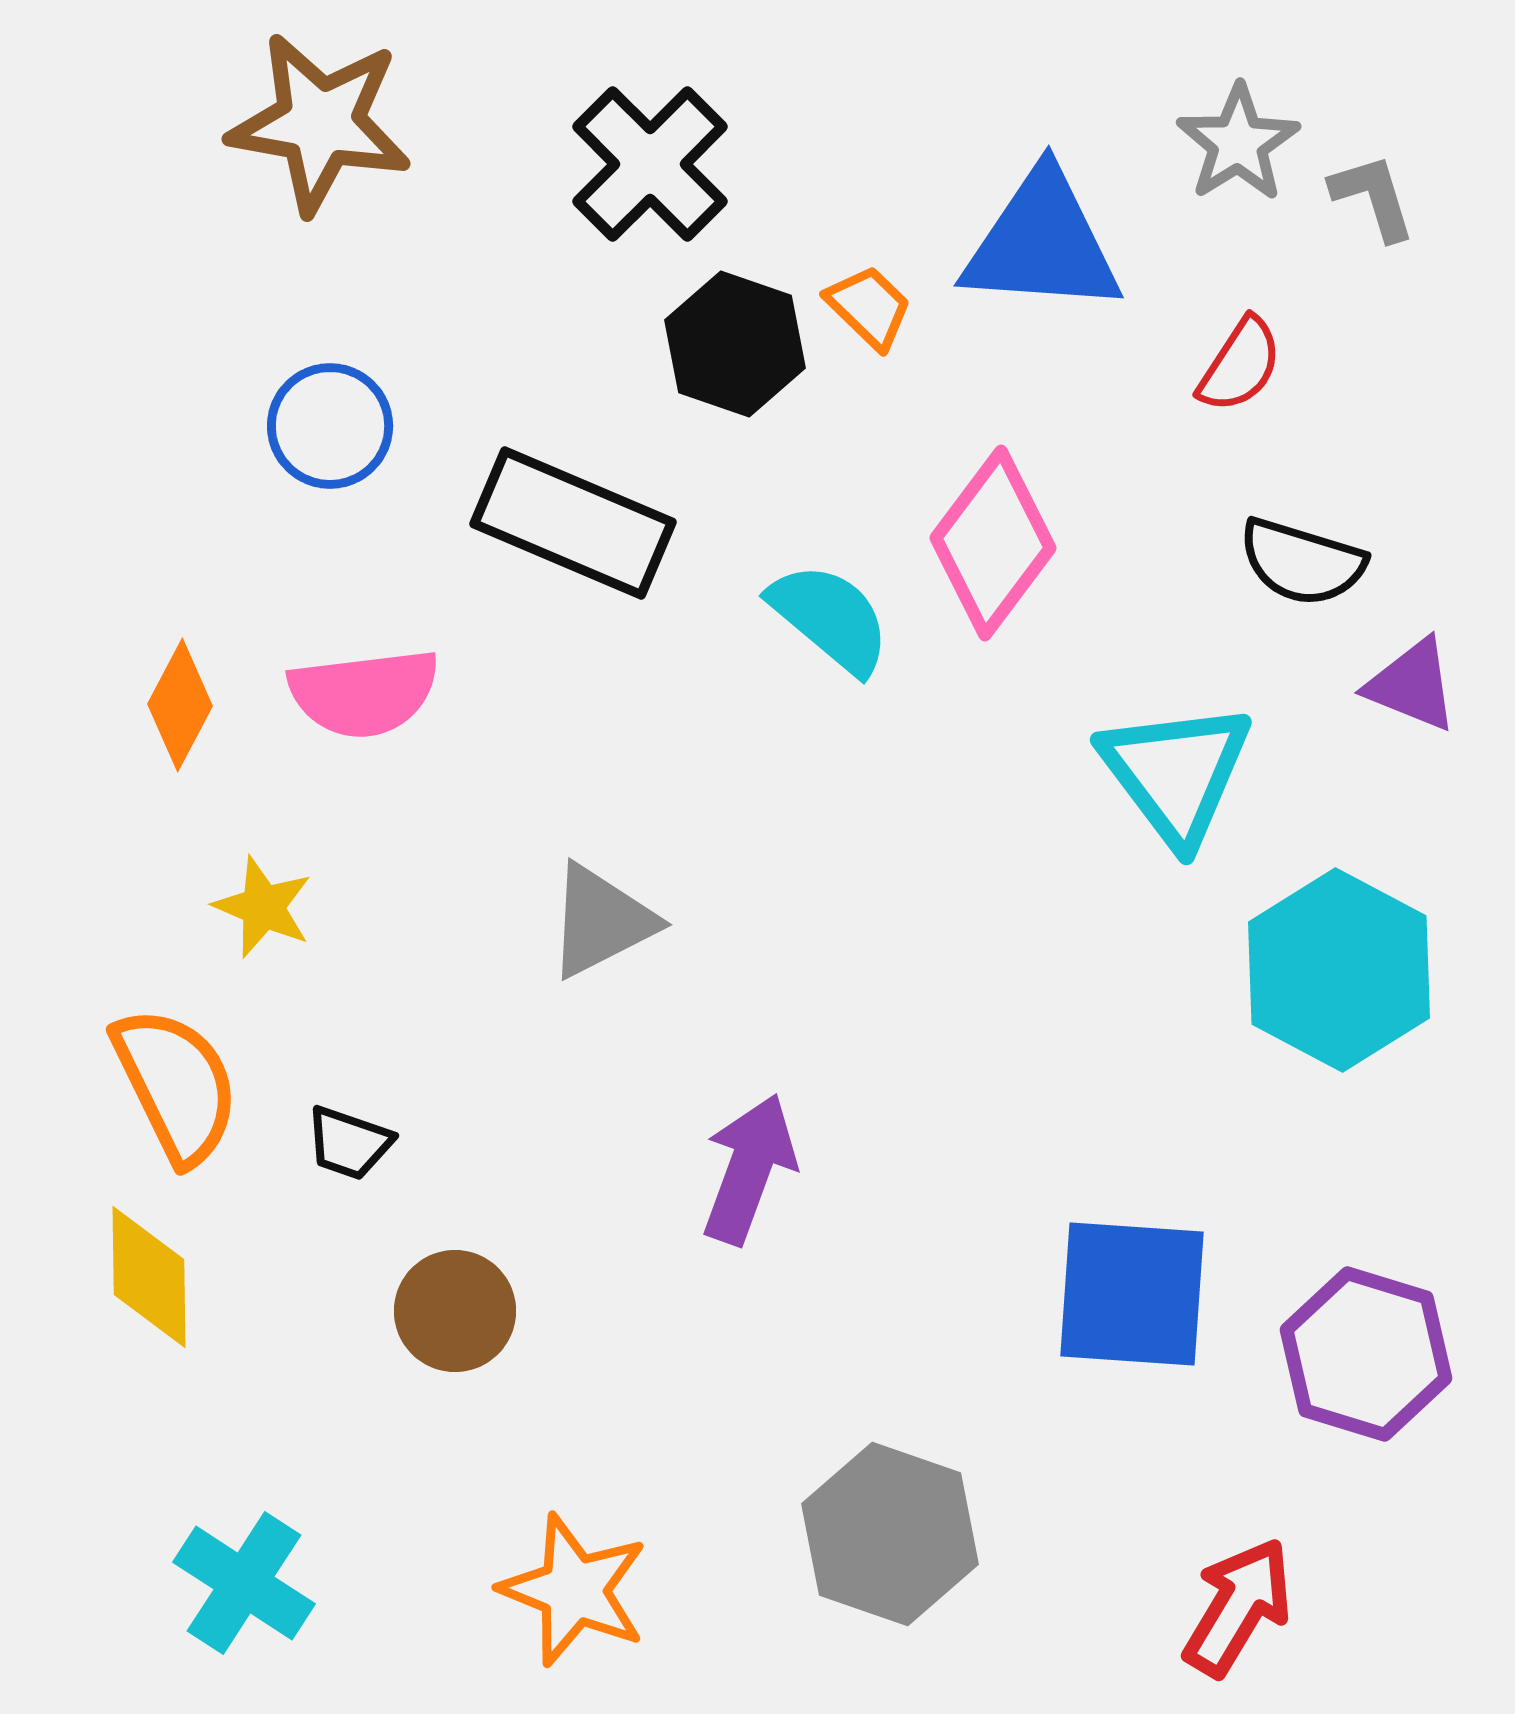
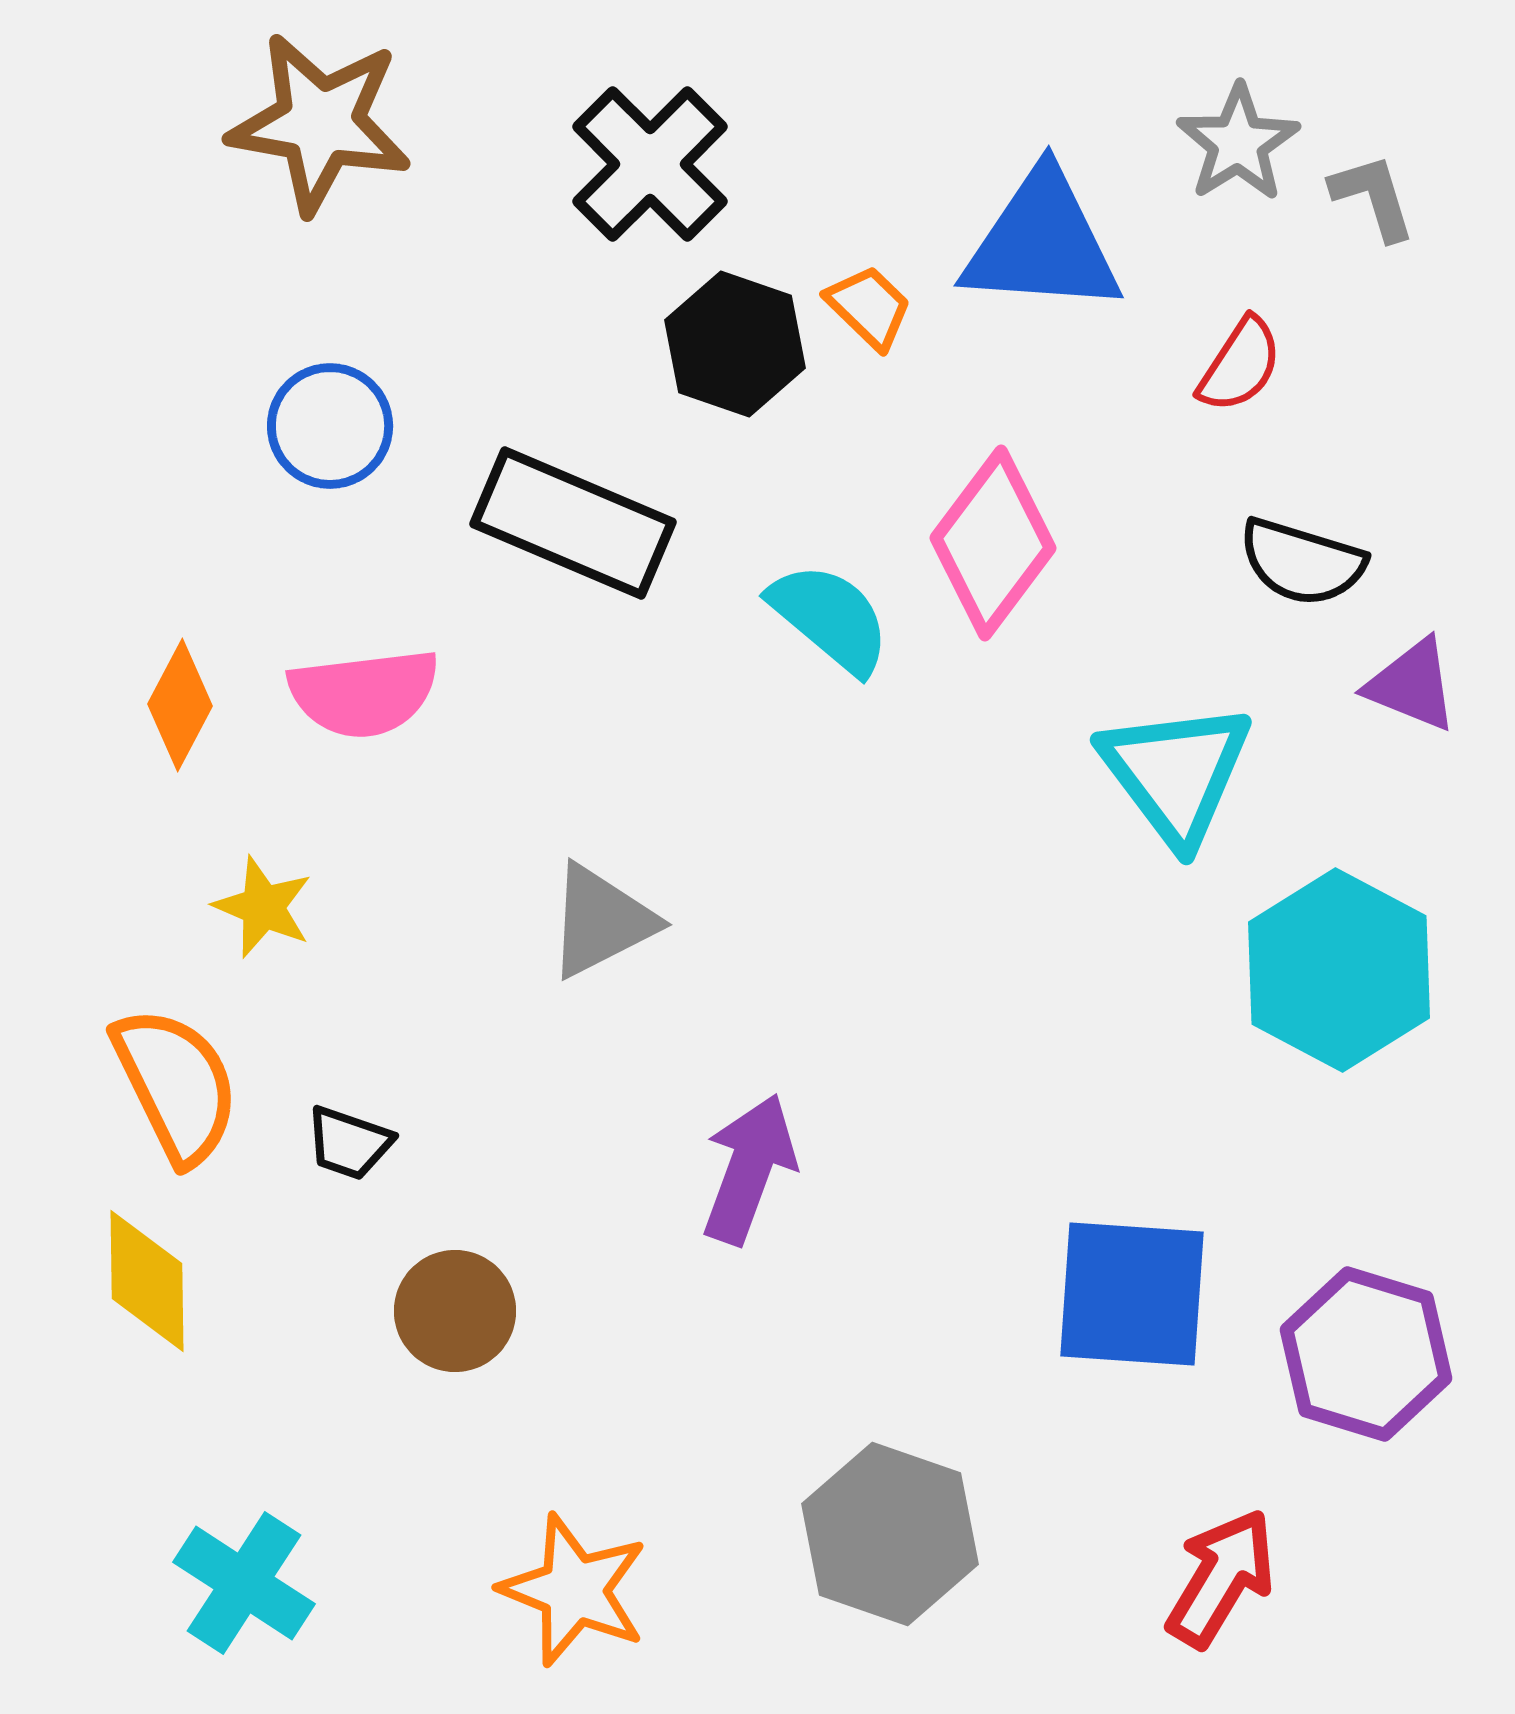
yellow diamond: moved 2 px left, 4 px down
red arrow: moved 17 px left, 29 px up
